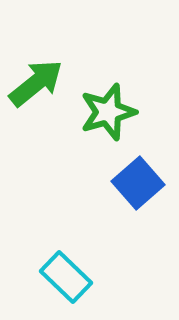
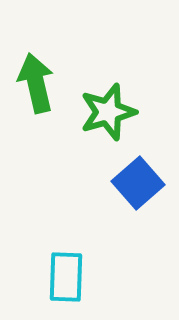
green arrow: rotated 64 degrees counterclockwise
cyan rectangle: rotated 48 degrees clockwise
